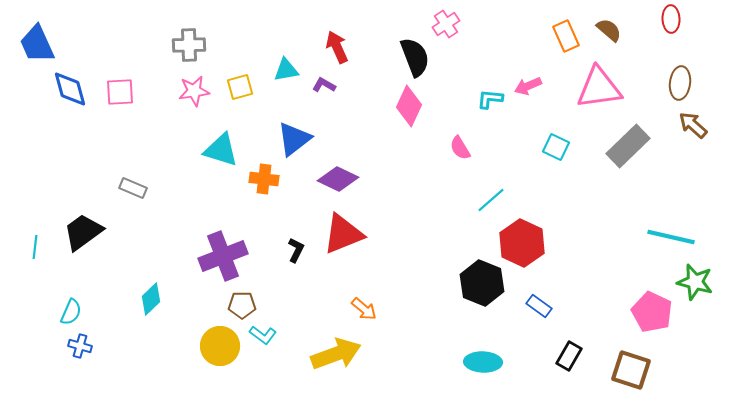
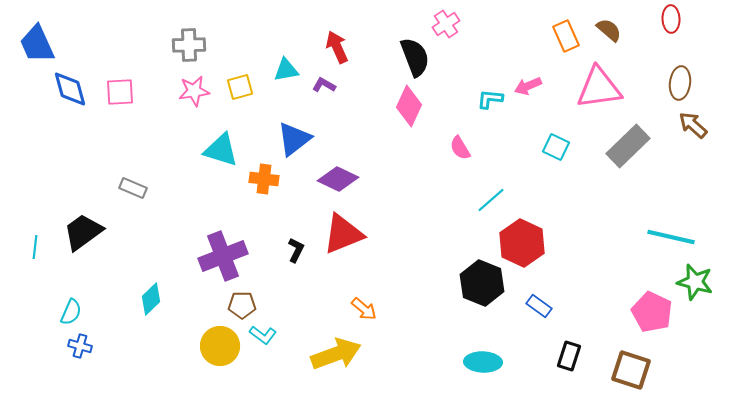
black rectangle at (569, 356): rotated 12 degrees counterclockwise
